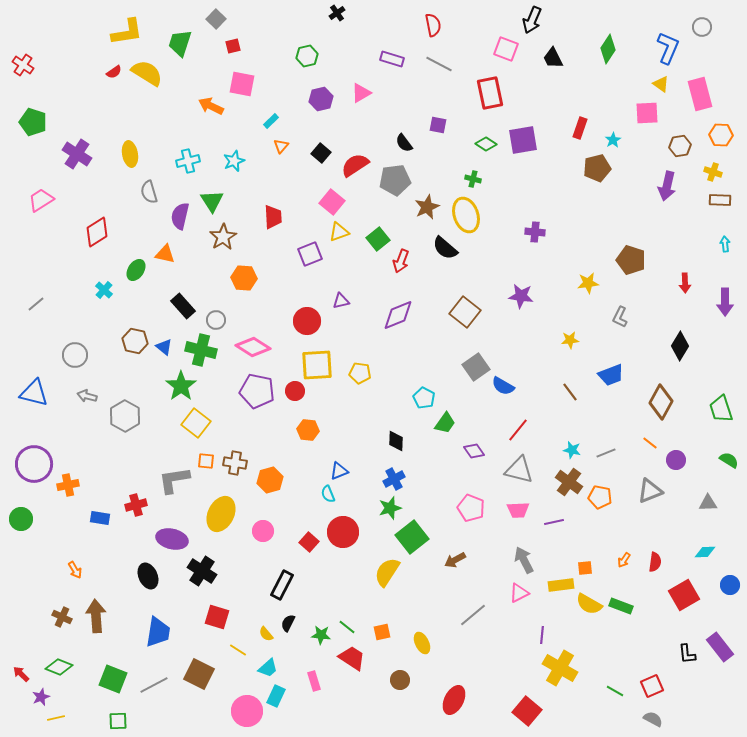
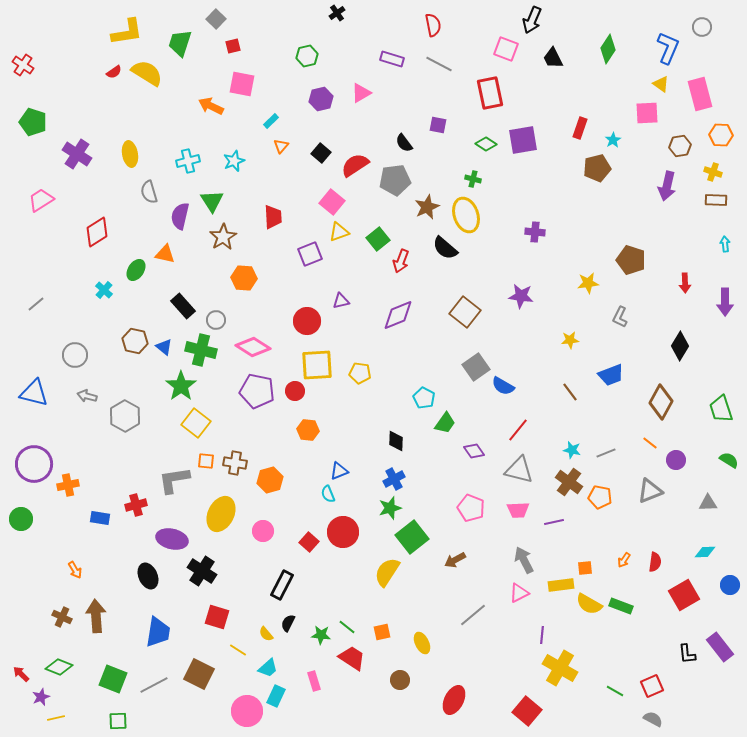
brown rectangle at (720, 200): moved 4 px left
